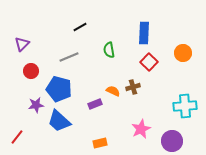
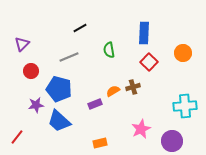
black line: moved 1 px down
orange semicircle: rotated 56 degrees counterclockwise
